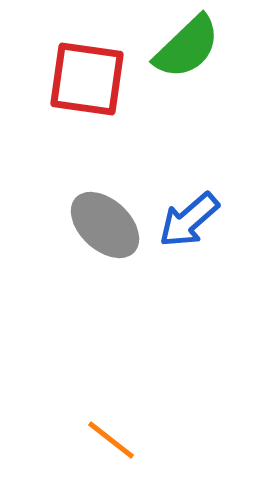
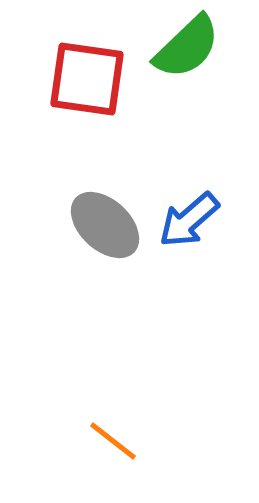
orange line: moved 2 px right, 1 px down
